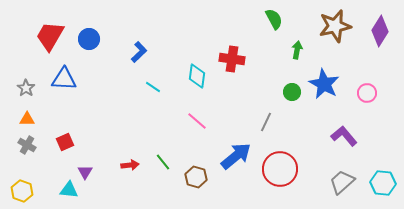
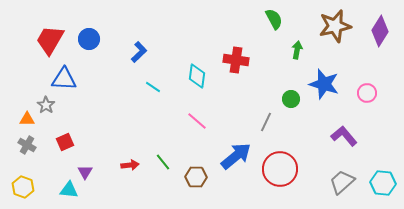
red trapezoid: moved 4 px down
red cross: moved 4 px right, 1 px down
blue star: rotated 12 degrees counterclockwise
gray star: moved 20 px right, 17 px down
green circle: moved 1 px left, 7 px down
brown hexagon: rotated 15 degrees counterclockwise
yellow hexagon: moved 1 px right, 4 px up
